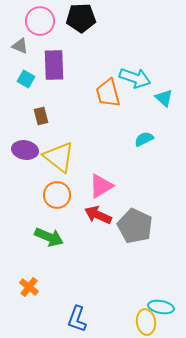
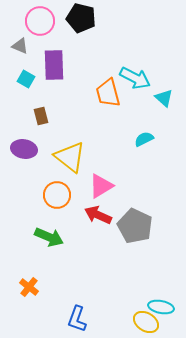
black pentagon: rotated 16 degrees clockwise
cyan arrow: rotated 8 degrees clockwise
purple ellipse: moved 1 px left, 1 px up
yellow triangle: moved 11 px right
yellow ellipse: rotated 50 degrees counterclockwise
